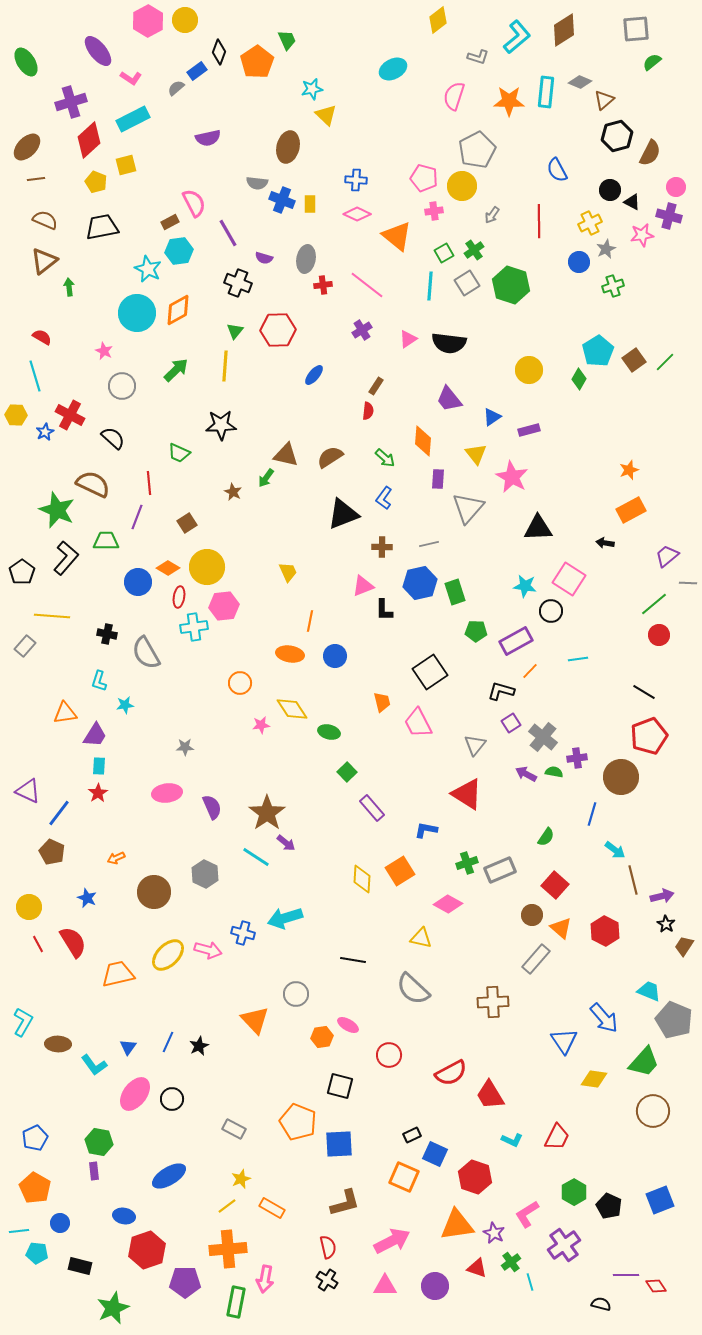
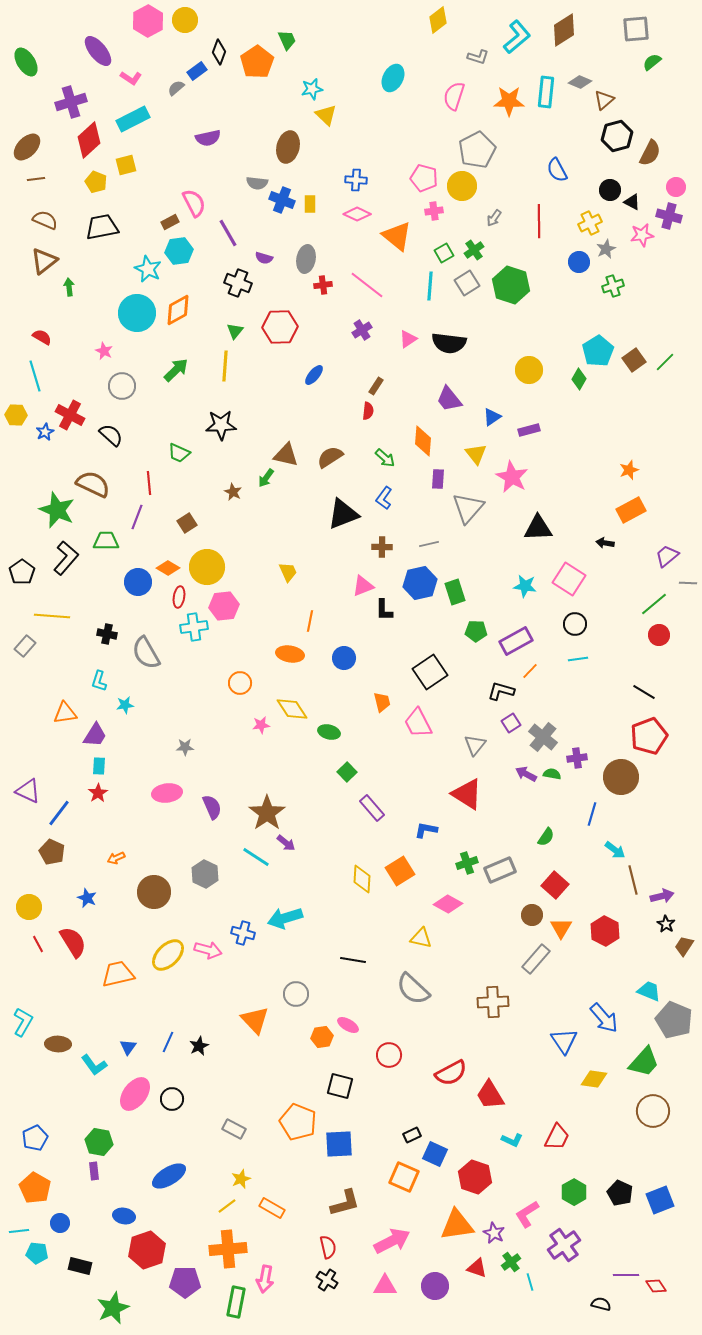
cyan ellipse at (393, 69): moved 9 px down; rotated 36 degrees counterclockwise
gray arrow at (492, 215): moved 2 px right, 3 px down
red hexagon at (278, 330): moved 2 px right, 3 px up
black semicircle at (113, 438): moved 2 px left, 3 px up
black circle at (551, 611): moved 24 px right, 13 px down
blue circle at (335, 656): moved 9 px right, 2 px down
green semicircle at (554, 772): moved 2 px left, 2 px down
orange triangle at (561, 928): rotated 20 degrees clockwise
black pentagon at (609, 1206): moved 11 px right, 13 px up
